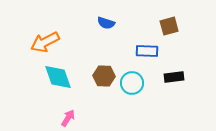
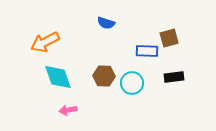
brown square: moved 12 px down
pink arrow: moved 8 px up; rotated 132 degrees counterclockwise
